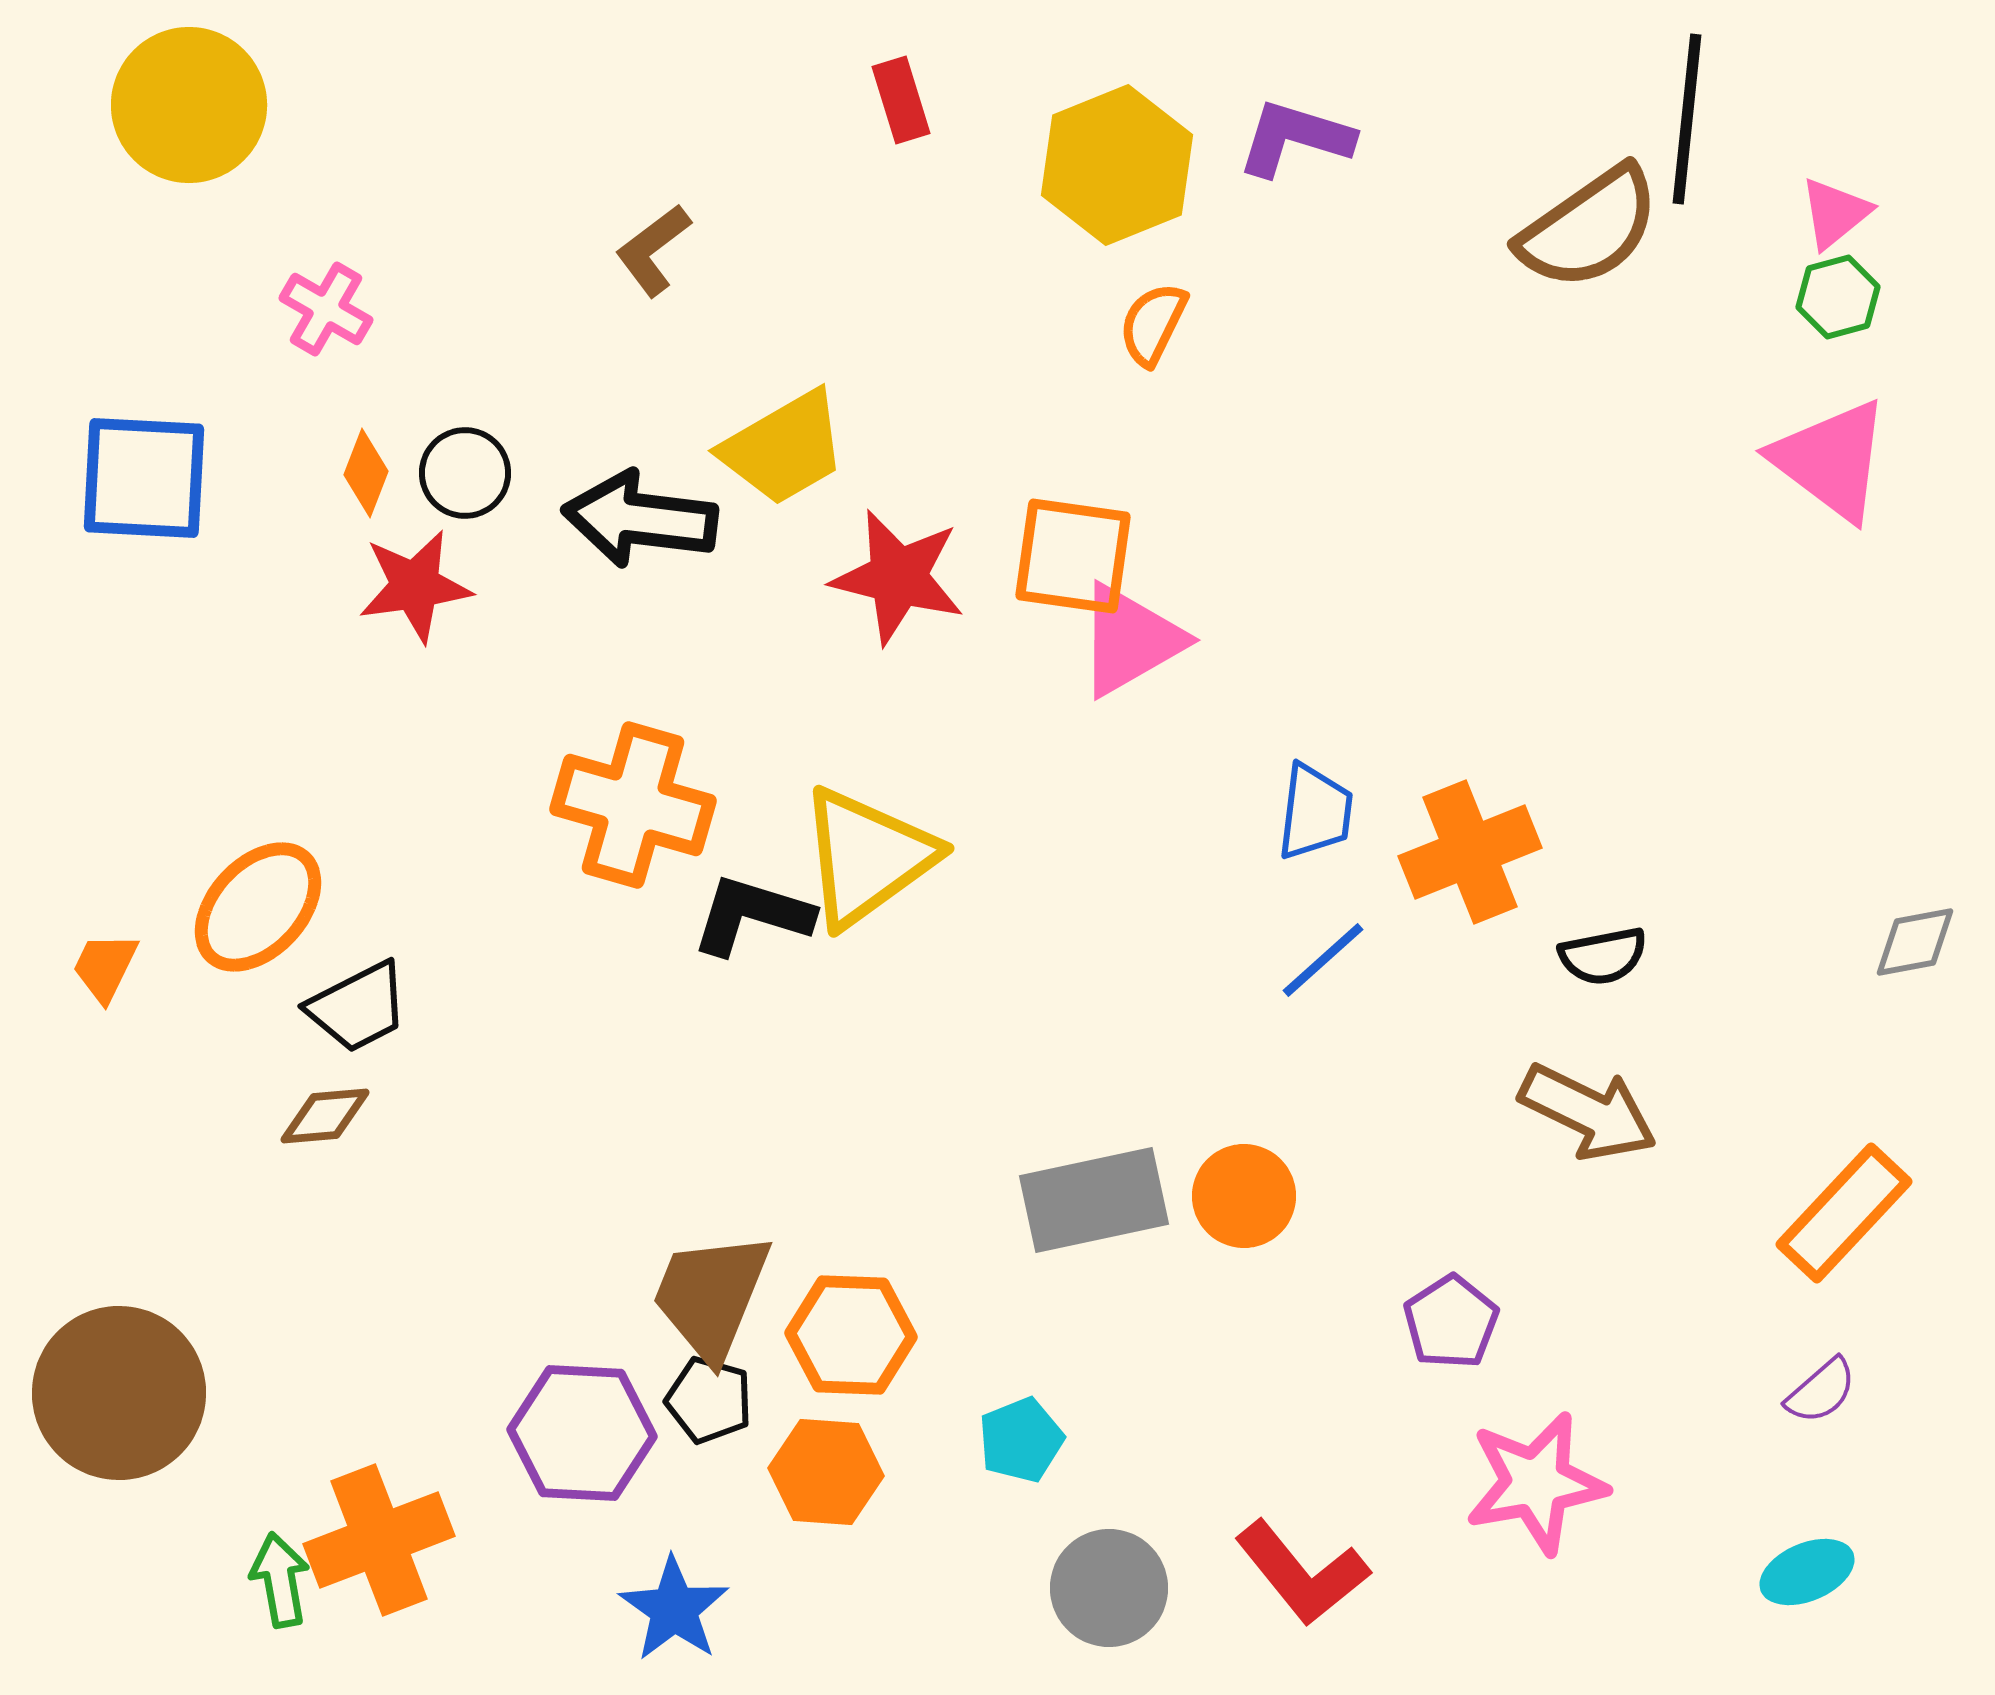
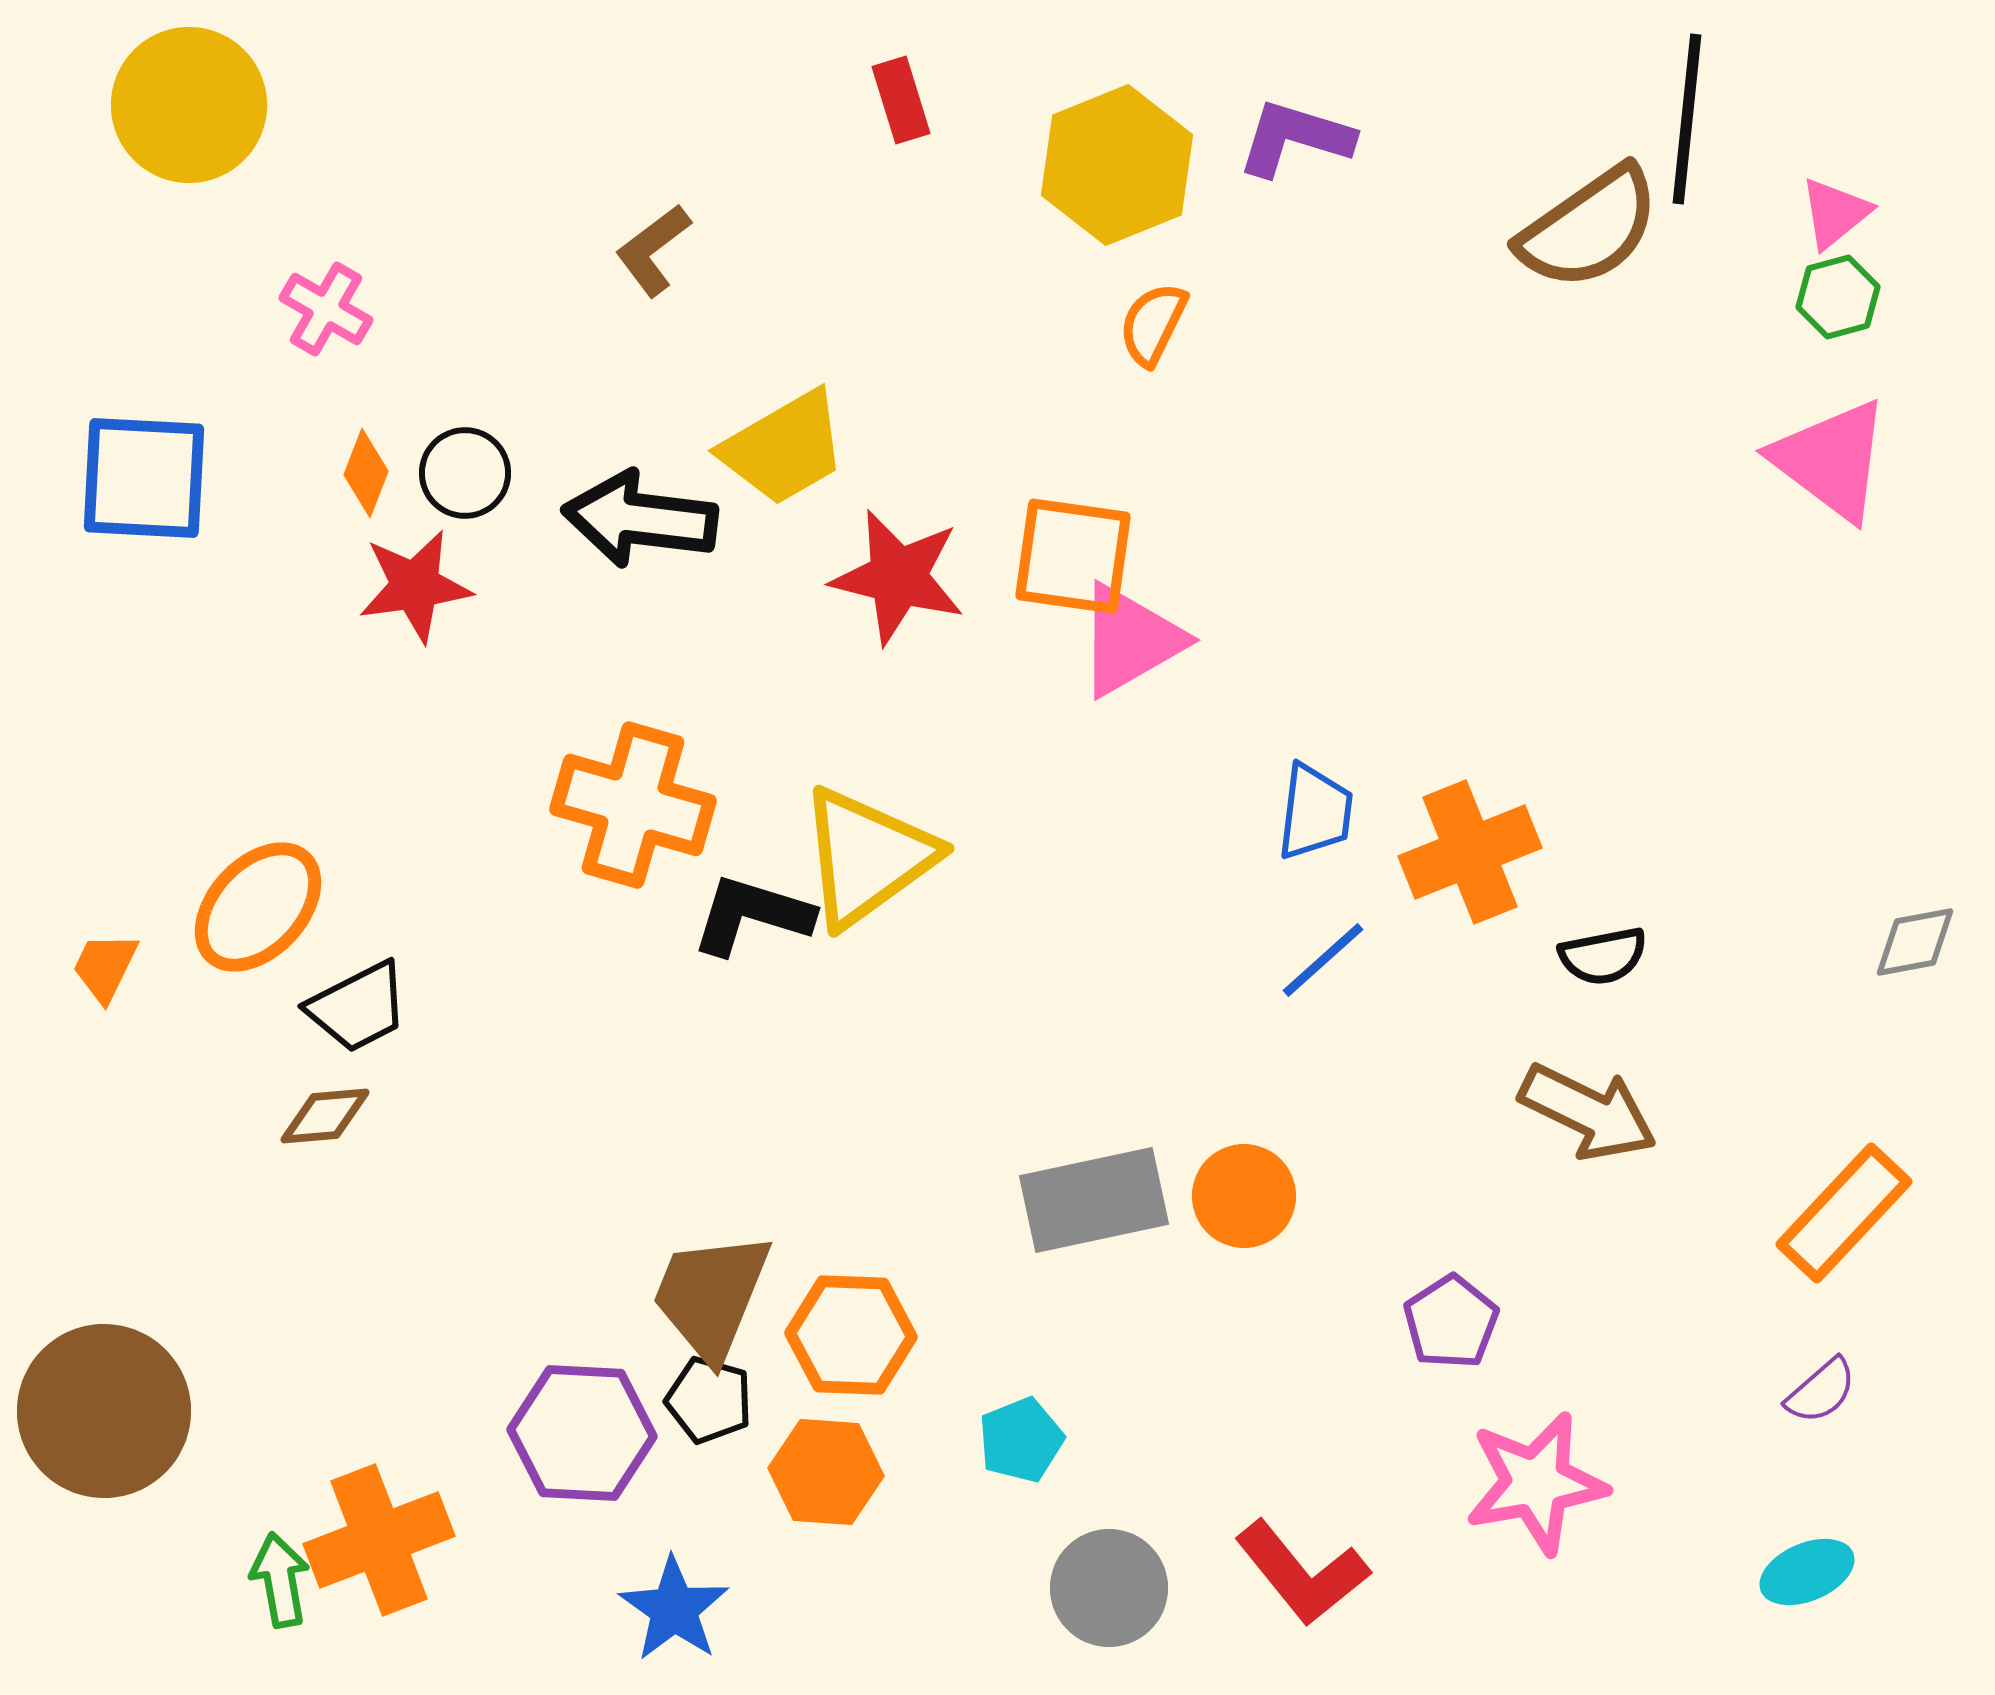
brown circle at (119, 1393): moved 15 px left, 18 px down
